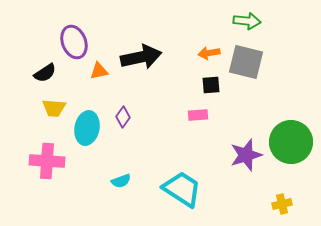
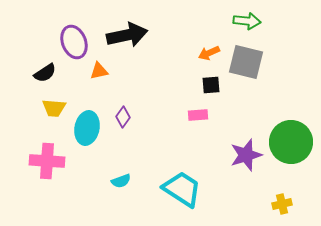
orange arrow: rotated 15 degrees counterclockwise
black arrow: moved 14 px left, 22 px up
